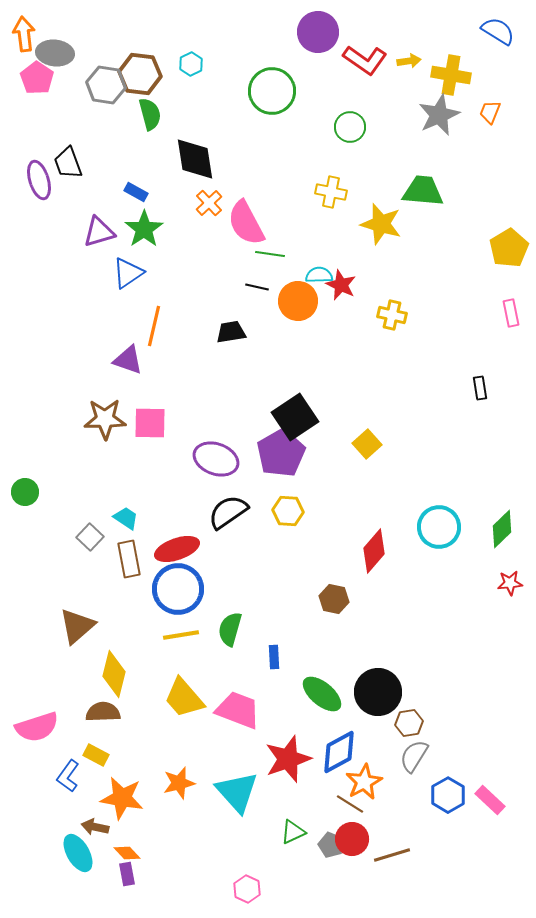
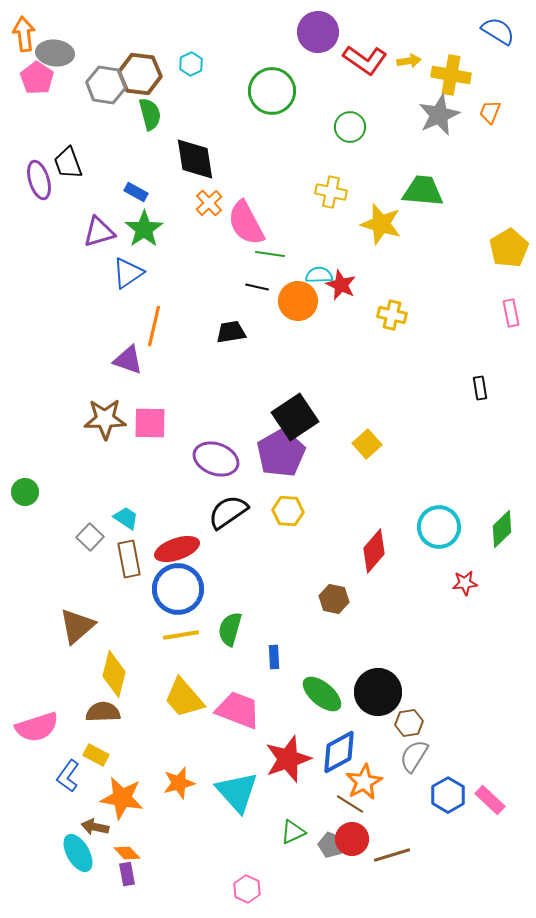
red star at (510, 583): moved 45 px left
